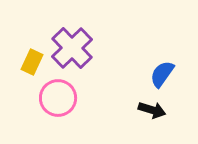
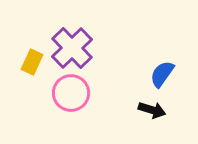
pink circle: moved 13 px right, 5 px up
